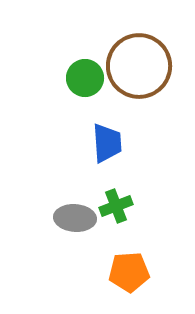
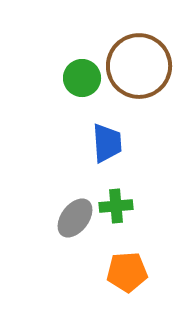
green circle: moved 3 px left
green cross: rotated 16 degrees clockwise
gray ellipse: rotated 57 degrees counterclockwise
orange pentagon: moved 2 px left
